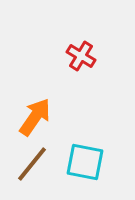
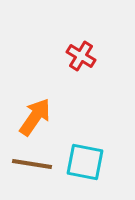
brown line: rotated 60 degrees clockwise
